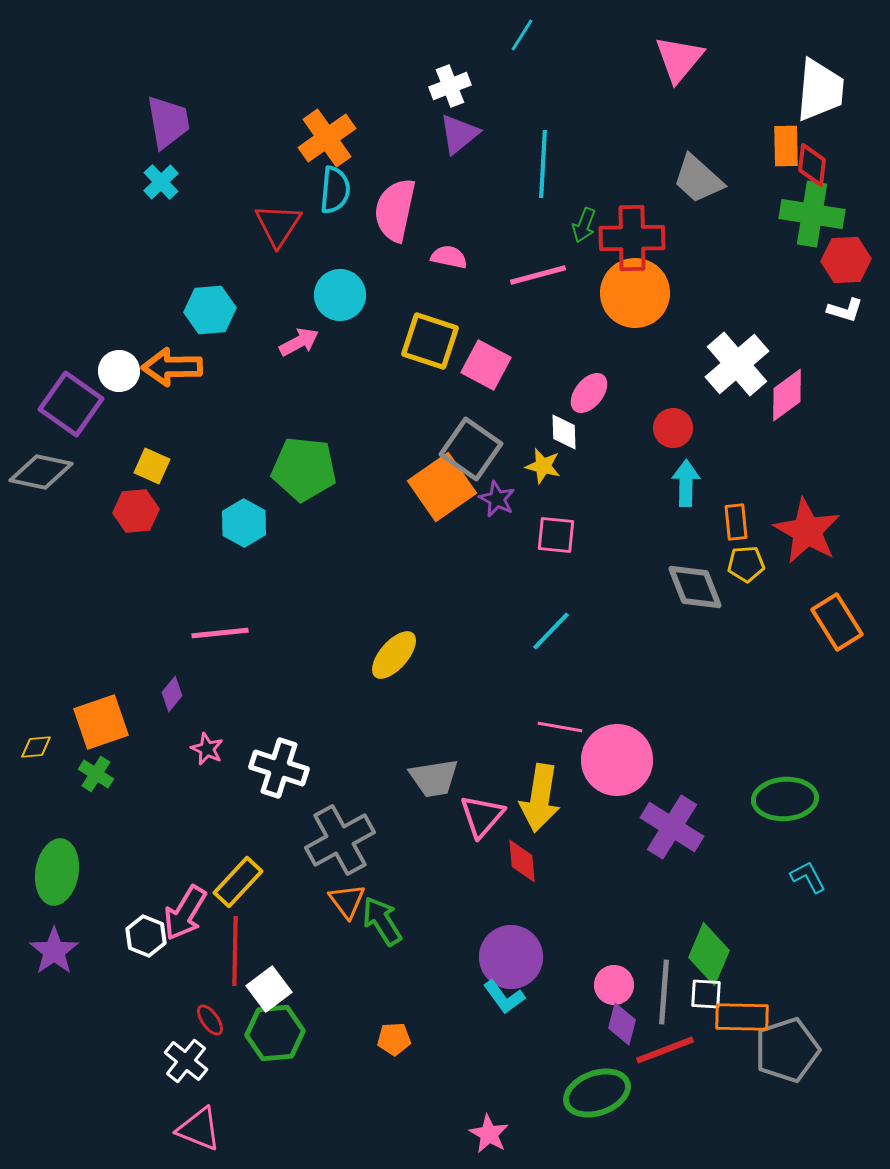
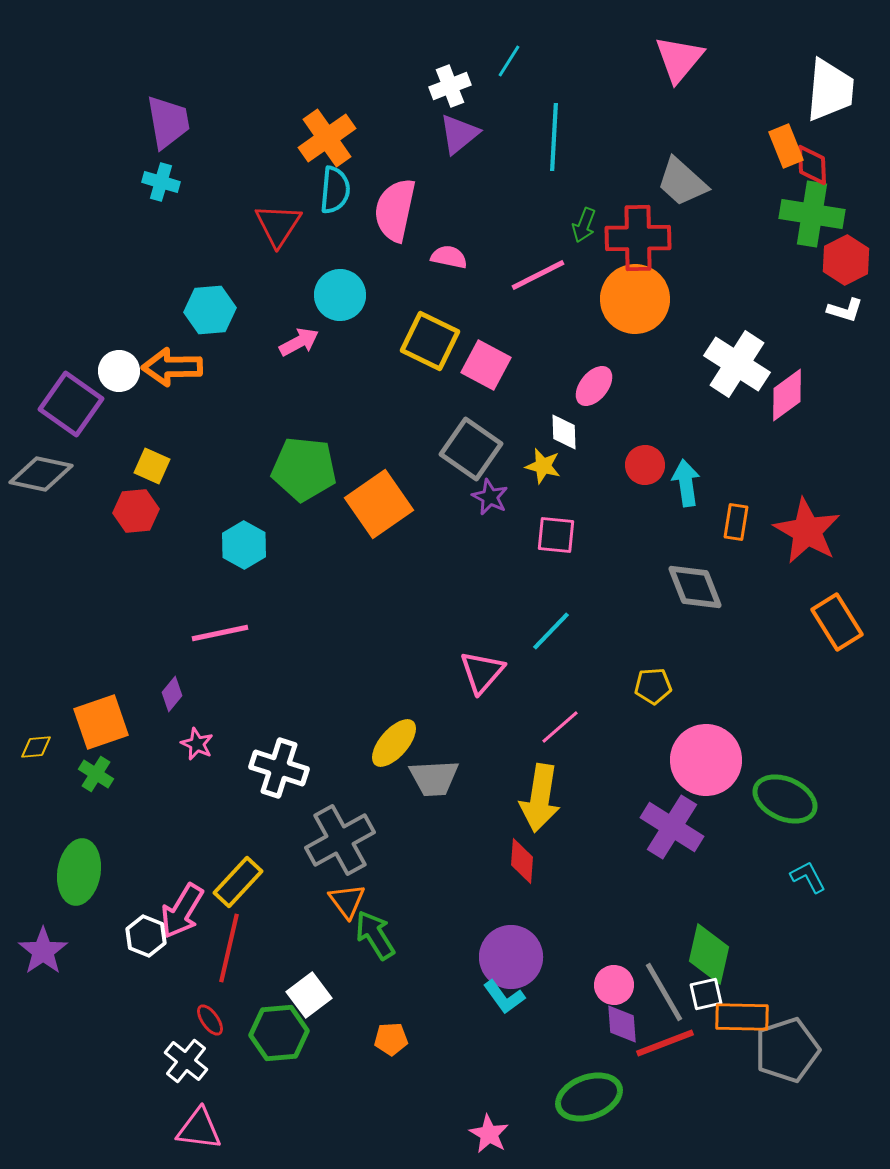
cyan line at (522, 35): moved 13 px left, 26 px down
white trapezoid at (820, 90): moved 10 px right
orange rectangle at (786, 146): rotated 21 degrees counterclockwise
cyan line at (543, 164): moved 11 px right, 27 px up
red diamond at (812, 165): rotated 9 degrees counterclockwise
gray trapezoid at (698, 179): moved 16 px left, 3 px down
cyan cross at (161, 182): rotated 30 degrees counterclockwise
red cross at (632, 238): moved 6 px right
red hexagon at (846, 260): rotated 24 degrees counterclockwise
pink line at (538, 275): rotated 12 degrees counterclockwise
orange circle at (635, 293): moved 6 px down
yellow square at (430, 341): rotated 8 degrees clockwise
white cross at (737, 364): rotated 16 degrees counterclockwise
pink ellipse at (589, 393): moved 5 px right, 7 px up
red circle at (673, 428): moved 28 px left, 37 px down
gray diamond at (41, 472): moved 2 px down
cyan arrow at (686, 483): rotated 9 degrees counterclockwise
orange square at (442, 487): moved 63 px left, 17 px down
purple star at (497, 499): moved 7 px left, 2 px up
orange rectangle at (736, 522): rotated 15 degrees clockwise
cyan hexagon at (244, 523): moved 22 px down
yellow pentagon at (746, 564): moved 93 px left, 122 px down
pink line at (220, 633): rotated 6 degrees counterclockwise
yellow ellipse at (394, 655): moved 88 px down
pink line at (560, 727): rotated 51 degrees counterclockwise
pink star at (207, 749): moved 10 px left, 5 px up
pink circle at (617, 760): moved 89 px right
gray trapezoid at (434, 778): rotated 6 degrees clockwise
green ellipse at (785, 799): rotated 28 degrees clockwise
pink triangle at (482, 816): moved 144 px up
red diamond at (522, 861): rotated 9 degrees clockwise
green ellipse at (57, 872): moved 22 px right
pink arrow at (185, 913): moved 3 px left, 2 px up
green arrow at (382, 921): moved 7 px left, 14 px down
purple star at (54, 951): moved 11 px left
red line at (235, 951): moved 6 px left, 3 px up; rotated 12 degrees clockwise
green diamond at (709, 954): rotated 10 degrees counterclockwise
white square at (269, 989): moved 40 px right, 6 px down
gray line at (664, 992): rotated 34 degrees counterclockwise
white square at (706, 994): rotated 16 degrees counterclockwise
purple diamond at (622, 1024): rotated 18 degrees counterclockwise
green hexagon at (275, 1033): moved 4 px right
orange pentagon at (394, 1039): moved 3 px left
red line at (665, 1050): moved 7 px up
green ellipse at (597, 1093): moved 8 px left, 4 px down
pink triangle at (199, 1129): rotated 15 degrees counterclockwise
